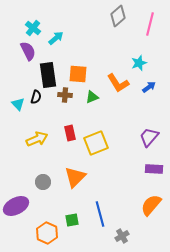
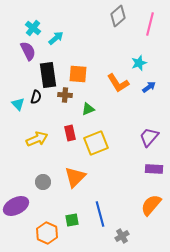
green triangle: moved 4 px left, 12 px down
